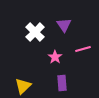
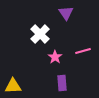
purple triangle: moved 2 px right, 12 px up
white cross: moved 5 px right, 2 px down
pink line: moved 2 px down
yellow triangle: moved 10 px left; rotated 42 degrees clockwise
